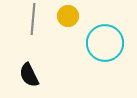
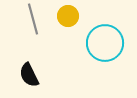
gray line: rotated 20 degrees counterclockwise
